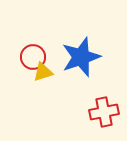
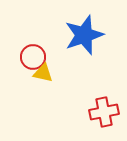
blue star: moved 3 px right, 22 px up
yellow triangle: moved 1 px down; rotated 30 degrees clockwise
